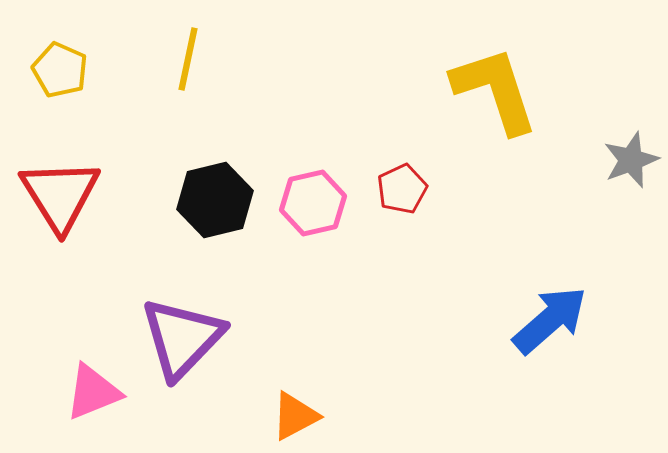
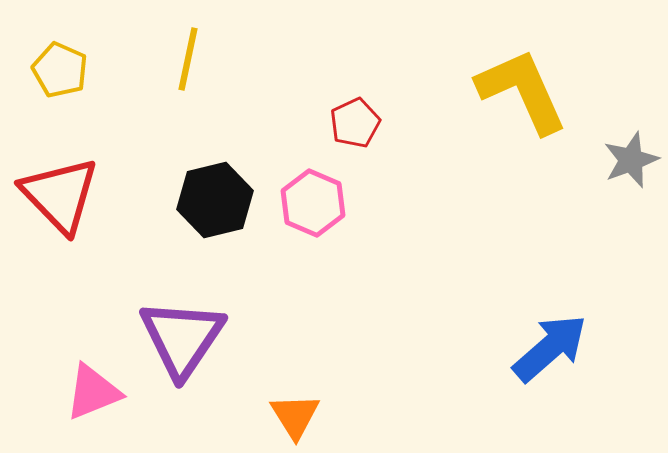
yellow L-shape: moved 27 px right, 1 px down; rotated 6 degrees counterclockwise
red pentagon: moved 47 px left, 66 px up
red triangle: rotated 12 degrees counterclockwise
pink hexagon: rotated 24 degrees counterclockwise
blue arrow: moved 28 px down
purple triangle: rotated 10 degrees counterclockwise
orange triangle: rotated 34 degrees counterclockwise
